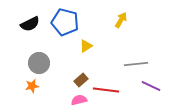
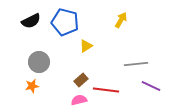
black semicircle: moved 1 px right, 3 px up
gray circle: moved 1 px up
